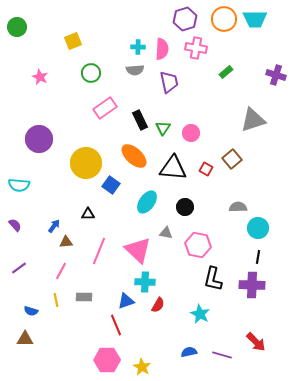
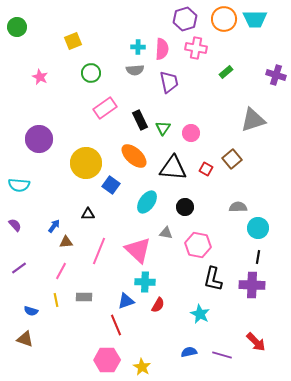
brown triangle at (25, 339): rotated 18 degrees clockwise
